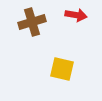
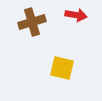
yellow square: moved 1 px up
